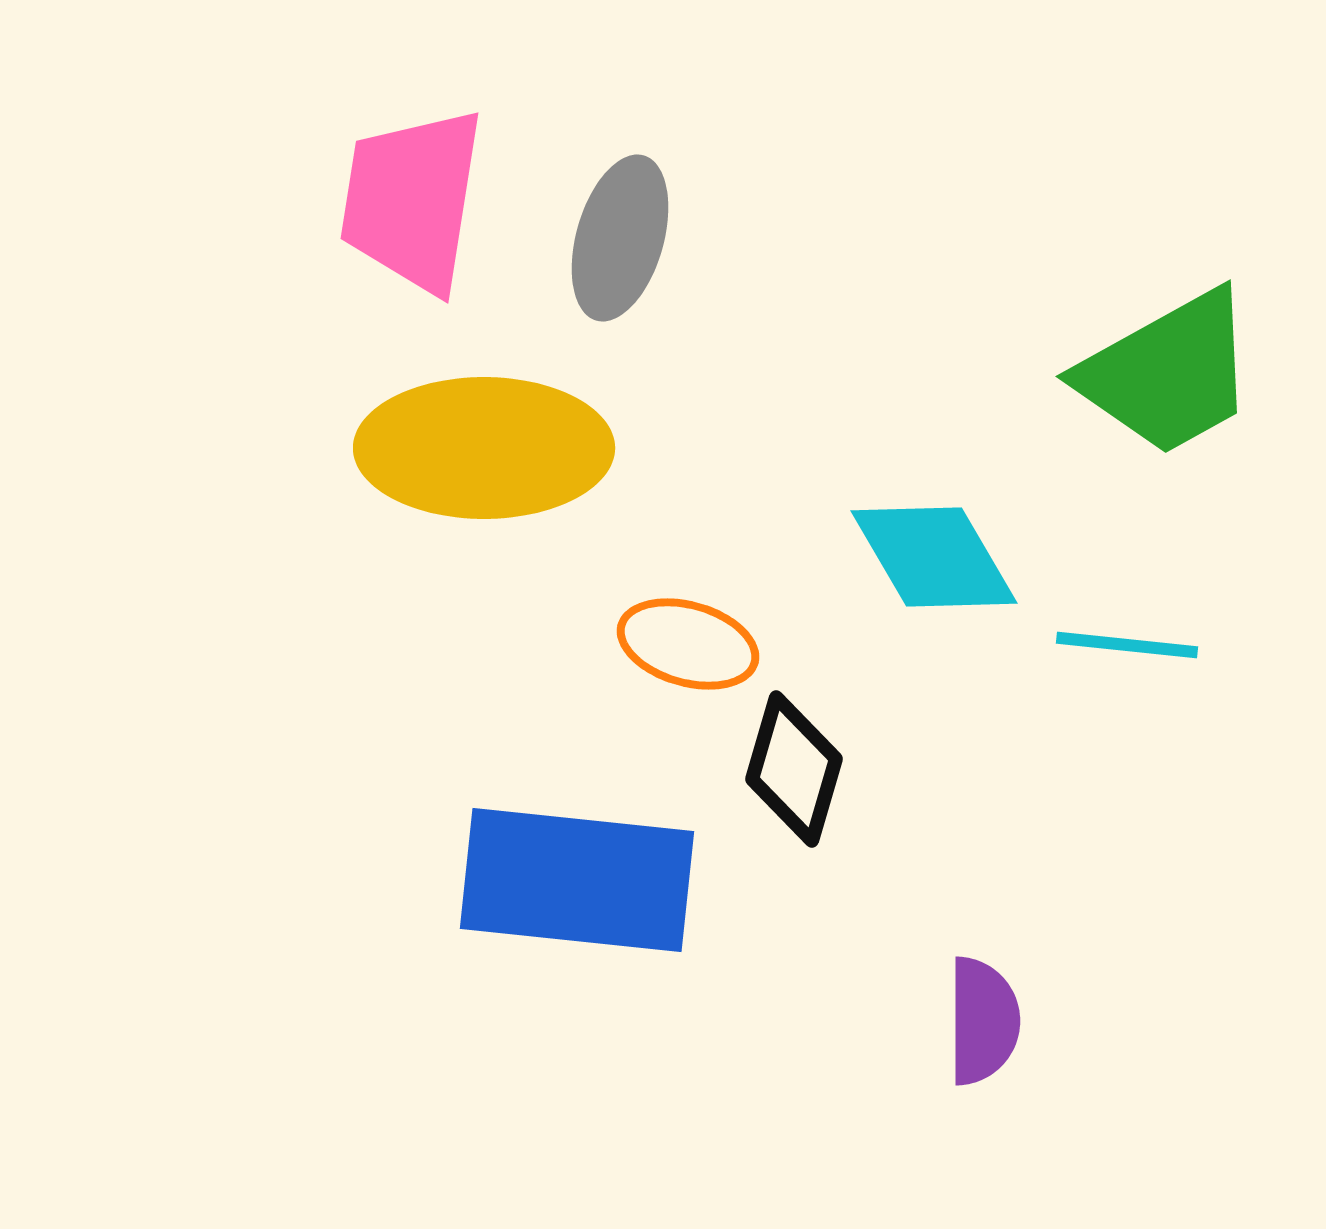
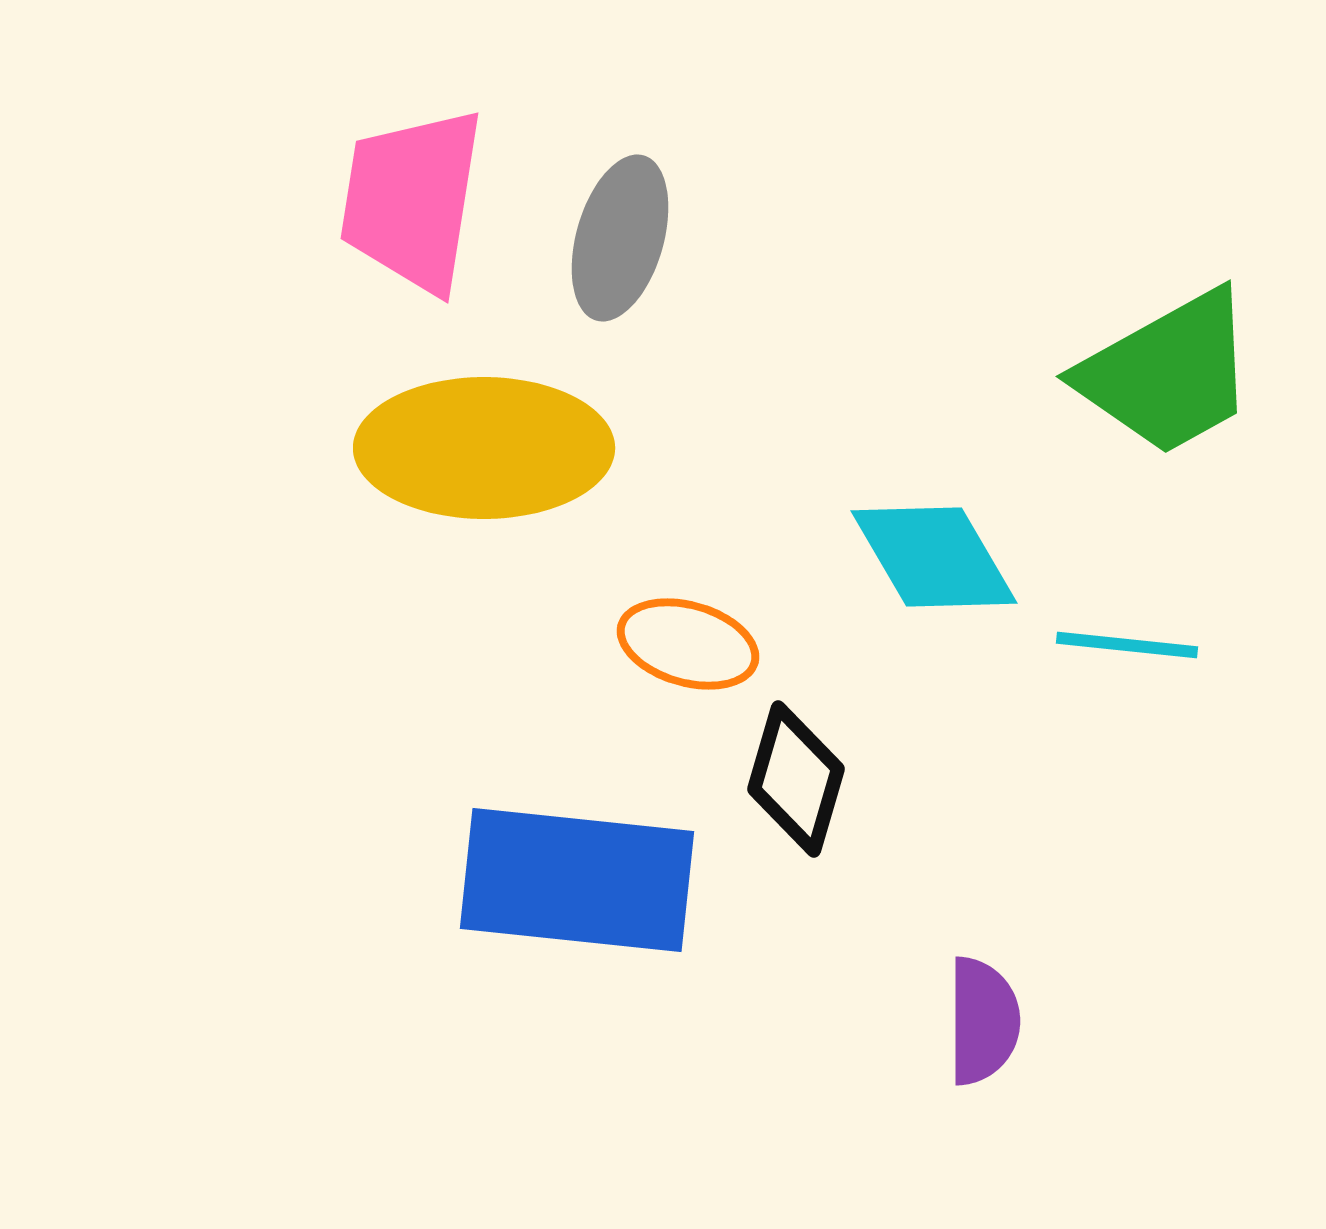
black diamond: moved 2 px right, 10 px down
